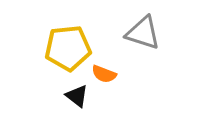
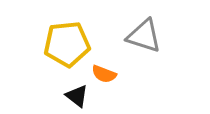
gray triangle: moved 1 px right, 3 px down
yellow pentagon: moved 1 px left, 4 px up
